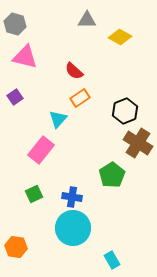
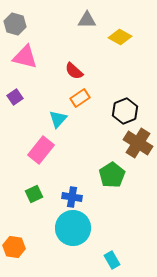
orange hexagon: moved 2 px left
